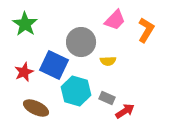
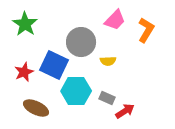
cyan hexagon: rotated 16 degrees counterclockwise
